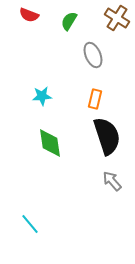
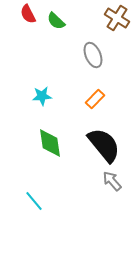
red semicircle: moved 1 px left, 1 px up; rotated 42 degrees clockwise
green semicircle: moved 13 px left; rotated 78 degrees counterclockwise
orange rectangle: rotated 30 degrees clockwise
black semicircle: moved 3 px left, 9 px down; rotated 21 degrees counterclockwise
cyan line: moved 4 px right, 23 px up
